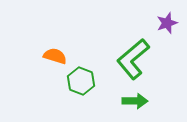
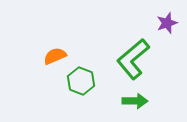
orange semicircle: rotated 40 degrees counterclockwise
